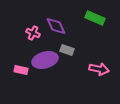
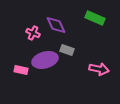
purple diamond: moved 1 px up
